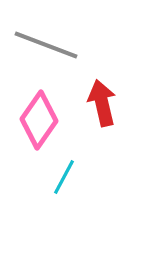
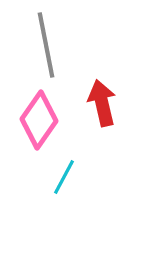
gray line: rotated 58 degrees clockwise
